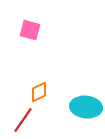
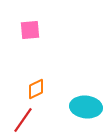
pink square: rotated 20 degrees counterclockwise
orange diamond: moved 3 px left, 3 px up
